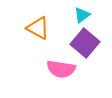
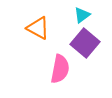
pink semicircle: moved 1 px left; rotated 88 degrees counterclockwise
